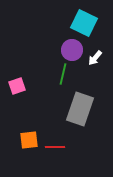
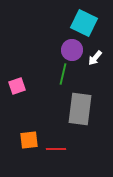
gray rectangle: rotated 12 degrees counterclockwise
red line: moved 1 px right, 2 px down
